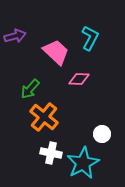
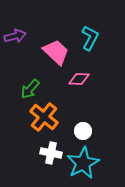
white circle: moved 19 px left, 3 px up
